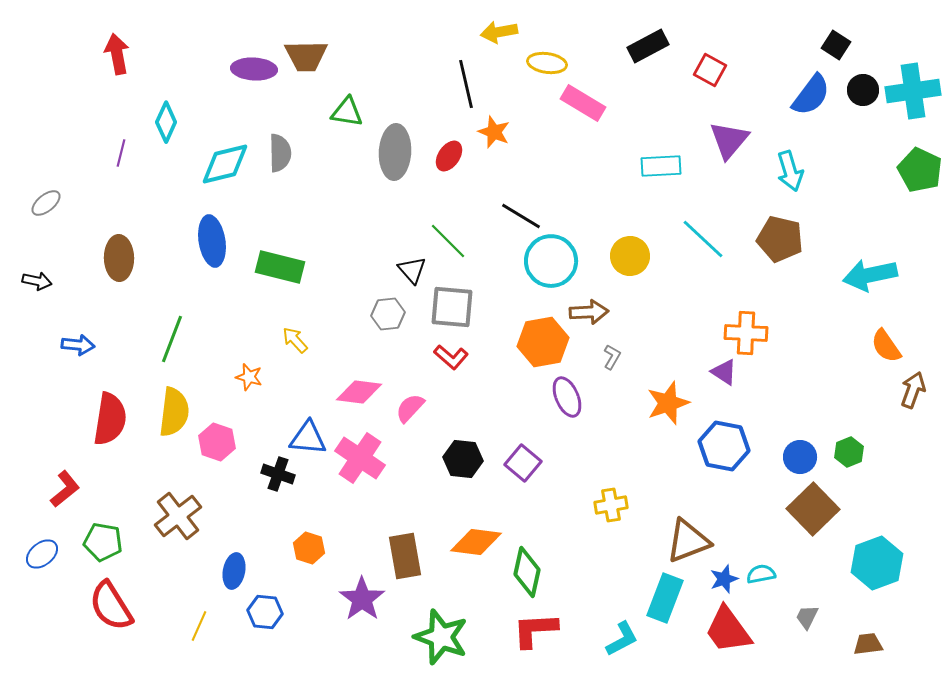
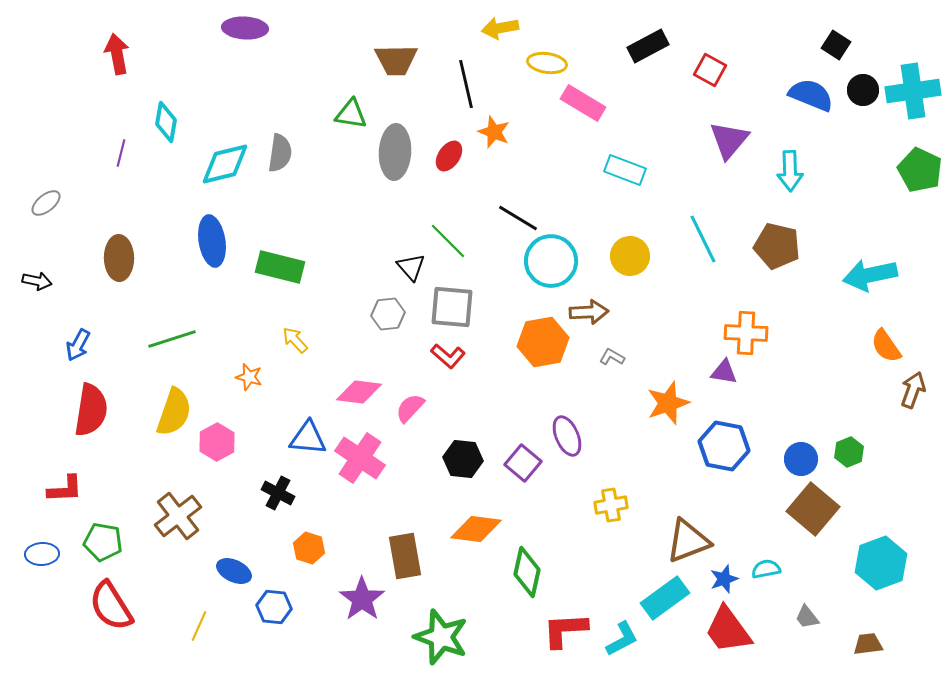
yellow arrow at (499, 32): moved 1 px right, 4 px up
brown trapezoid at (306, 56): moved 90 px right, 4 px down
purple ellipse at (254, 69): moved 9 px left, 41 px up
blue semicircle at (811, 95): rotated 105 degrees counterclockwise
green triangle at (347, 112): moved 4 px right, 2 px down
cyan diamond at (166, 122): rotated 15 degrees counterclockwise
gray semicircle at (280, 153): rotated 9 degrees clockwise
cyan rectangle at (661, 166): moved 36 px left, 4 px down; rotated 24 degrees clockwise
cyan arrow at (790, 171): rotated 15 degrees clockwise
black line at (521, 216): moved 3 px left, 2 px down
cyan line at (703, 239): rotated 21 degrees clockwise
brown pentagon at (780, 239): moved 3 px left, 7 px down
black triangle at (412, 270): moved 1 px left, 3 px up
green line at (172, 339): rotated 51 degrees clockwise
blue arrow at (78, 345): rotated 112 degrees clockwise
red L-shape at (451, 357): moved 3 px left, 1 px up
gray L-shape at (612, 357): rotated 90 degrees counterclockwise
purple triangle at (724, 372): rotated 24 degrees counterclockwise
purple ellipse at (567, 397): moved 39 px down
yellow semicircle at (174, 412): rotated 12 degrees clockwise
red semicircle at (110, 419): moved 19 px left, 9 px up
pink hexagon at (217, 442): rotated 12 degrees clockwise
blue circle at (800, 457): moved 1 px right, 2 px down
black cross at (278, 474): moved 19 px down; rotated 8 degrees clockwise
red L-shape at (65, 489): rotated 36 degrees clockwise
brown square at (813, 509): rotated 6 degrees counterclockwise
orange diamond at (476, 542): moved 13 px up
blue ellipse at (42, 554): rotated 36 degrees clockwise
cyan hexagon at (877, 563): moved 4 px right
blue ellipse at (234, 571): rotated 76 degrees counterclockwise
cyan semicircle at (761, 574): moved 5 px right, 5 px up
cyan rectangle at (665, 598): rotated 33 degrees clockwise
blue hexagon at (265, 612): moved 9 px right, 5 px up
gray trapezoid at (807, 617): rotated 64 degrees counterclockwise
red L-shape at (535, 630): moved 30 px right
